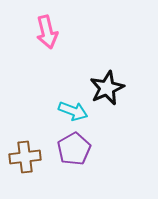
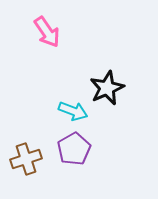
pink arrow: rotated 20 degrees counterclockwise
brown cross: moved 1 px right, 2 px down; rotated 12 degrees counterclockwise
